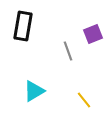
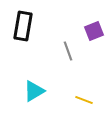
purple square: moved 1 px right, 3 px up
yellow line: rotated 30 degrees counterclockwise
